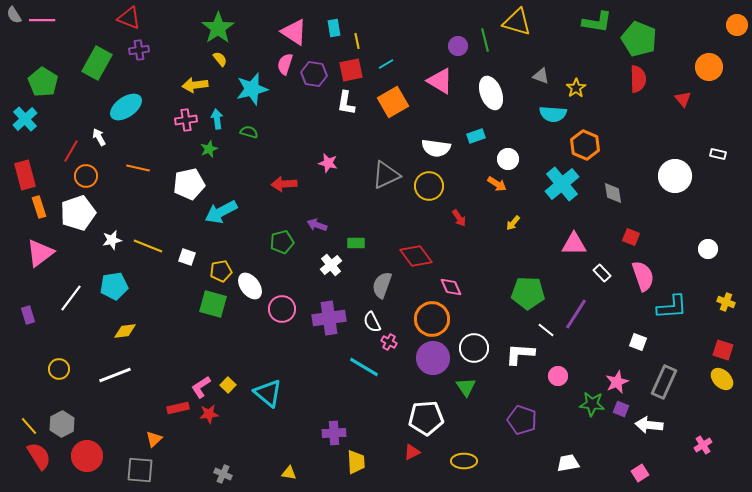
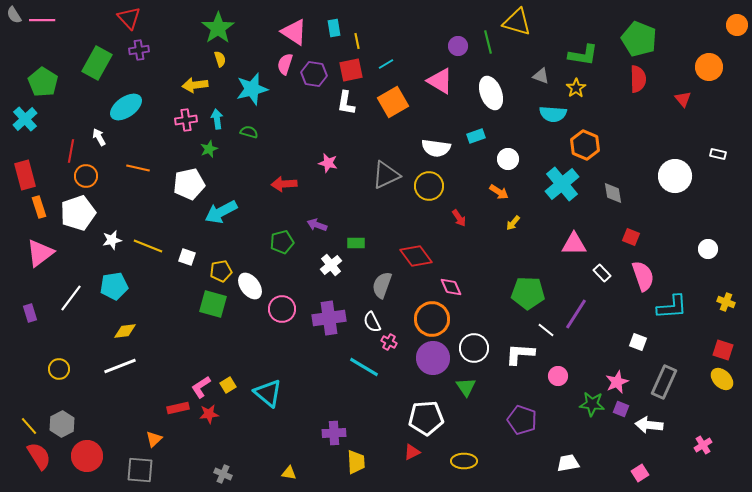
red triangle at (129, 18): rotated 25 degrees clockwise
green L-shape at (597, 22): moved 14 px left, 33 px down
green line at (485, 40): moved 3 px right, 2 px down
yellow semicircle at (220, 59): rotated 21 degrees clockwise
red line at (71, 151): rotated 20 degrees counterclockwise
orange arrow at (497, 184): moved 2 px right, 8 px down
purple rectangle at (28, 315): moved 2 px right, 2 px up
white line at (115, 375): moved 5 px right, 9 px up
yellow square at (228, 385): rotated 14 degrees clockwise
